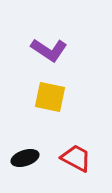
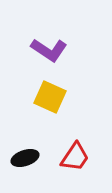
yellow square: rotated 12 degrees clockwise
red trapezoid: moved 1 px left, 1 px up; rotated 96 degrees clockwise
